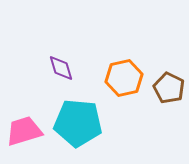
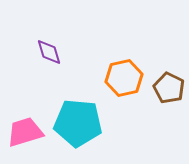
purple diamond: moved 12 px left, 16 px up
pink trapezoid: moved 1 px right, 1 px down
